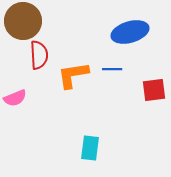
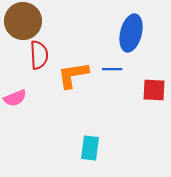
blue ellipse: moved 1 px right, 1 px down; rotated 60 degrees counterclockwise
red square: rotated 10 degrees clockwise
